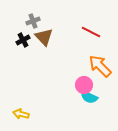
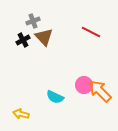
orange arrow: moved 25 px down
cyan semicircle: moved 34 px left
